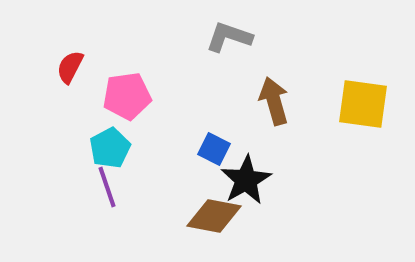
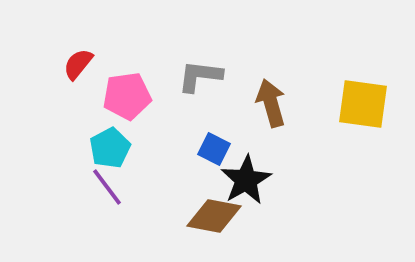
gray L-shape: moved 29 px left, 39 px down; rotated 12 degrees counterclockwise
red semicircle: moved 8 px right, 3 px up; rotated 12 degrees clockwise
brown arrow: moved 3 px left, 2 px down
purple line: rotated 18 degrees counterclockwise
